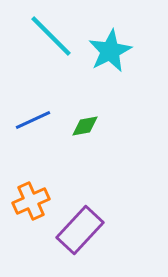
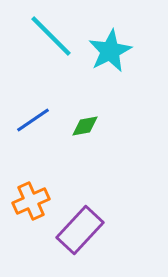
blue line: rotated 9 degrees counterclockwise
